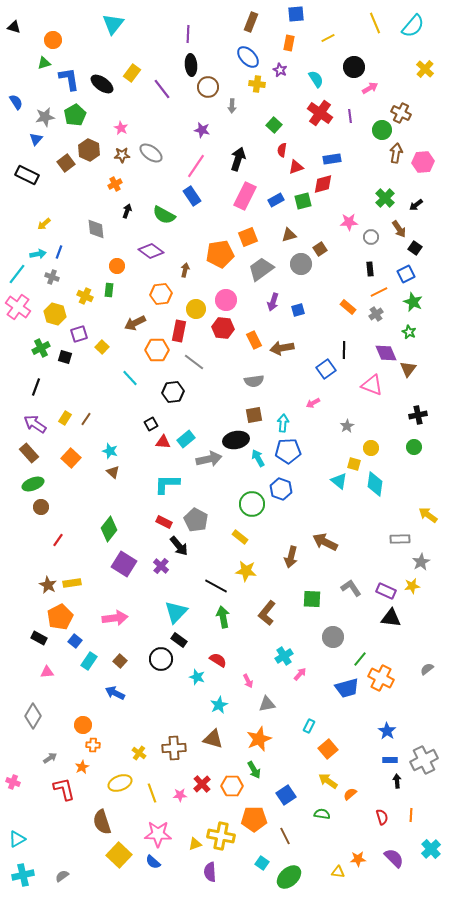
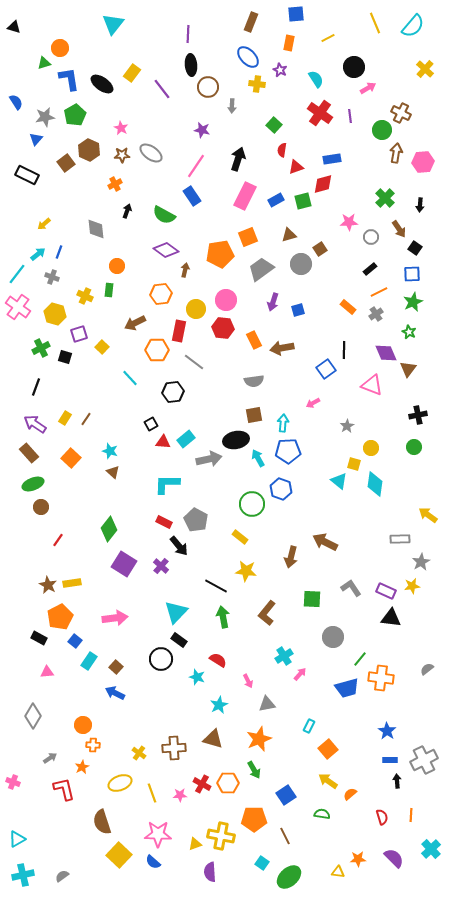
orange circle at (53, 40): moved 7 px right, 8 px down
pink arrow at (370, 88): moved 2 px left
black arrow at (416, 205): moved 4 px right; rotated 48 degrees counterclockwise
purple diamond at (151, 251): moved 15 px right, 1 px up
cyan arrow at (38, 254): rotated 28 degrees counterclockwise
black rectangle at (370, 269): rotated 56 degrees clockwise
blue square at (406, 274): moved 6 px right; rotated 24 degrees clockwise
green star at (413, 302): rotated 24 degrees clockwise
brown square at (120, 661): moved 4 px left, 6 px down
orange cross at (381, 678): rotated 20 degrees counterclockwise
red cross at (202, 784): rotated 18 degrees counterclockwise
orange hexagon at (232, 786): moved 4 px left, 3 px up
